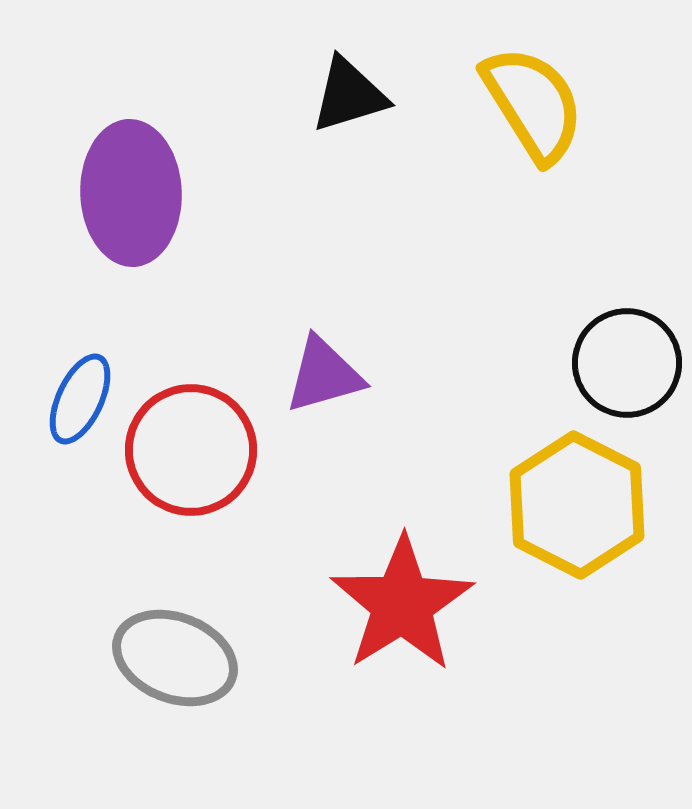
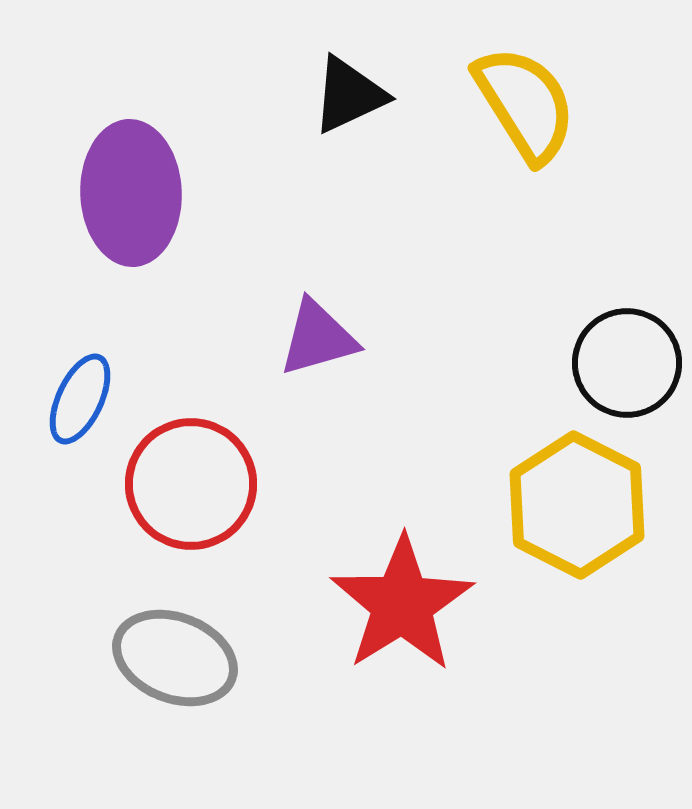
black triangle: rotated 8 degrees counterclockwise
yellow semicircle: moved 8 px left
purple triangle: moved 6 px left, 37 px up
red circle: moved 34 px down
